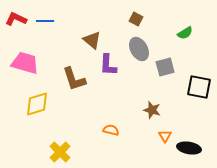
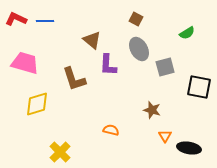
green semicircle: moved 2 px right
